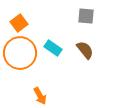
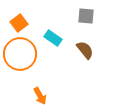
cyan rectangle: moved 10 px up
orange circle: moved 1 px down
